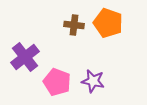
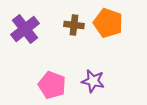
purple cross: moved 28 px up
pink pentagon: moved 5 px left, 3 px down
